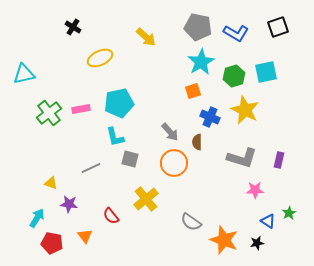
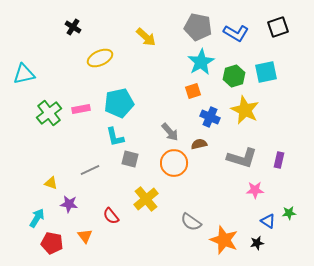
brown semicircle: moved 2 px right, 2 px down; rotated 77 degrees clockwise
gray line: moved 1 px left, 2 px down
green star: rotated 24 degrees clockwise
